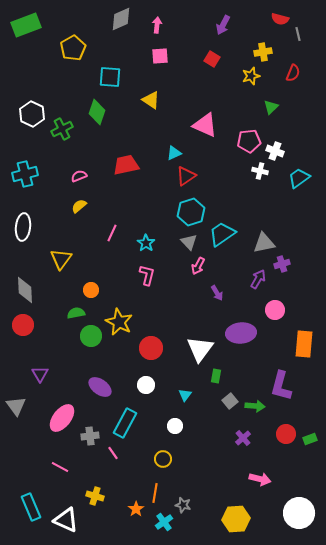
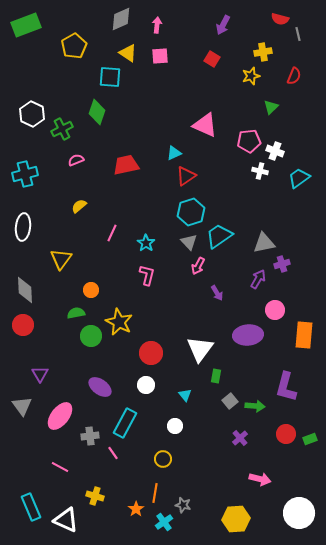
yellow pentagon at (73, 48): moved 1 px right, 2 px up
red semicircle at (293, 73): moved 1 px right, 3 px down
yellow triangle at (151, 100): moved 23 px left, 47 px up
pink semicircle at (79, 176): moved 3 px left, 16 px up
cyan trapezoid at (222, 234): moved 3 px left, 2 px down
purple ellipse at (241, 333): moved 7 px right, 2 px down
orange rectangle at (304, 344): moved 9 px up
red circle at (151, 348): moved 5 px down
purple L-shape at (281, 386): moved 5 px right, 1 px down
cyan triangle at (185, 395): rotated 16 degrees counterclockwise
gray triangle at (16, 406): moved 6 px right
pink ellipse at (62, 418): moved 2 px left, 2 px up
purple cross at (243, 438): moved 3 px left
